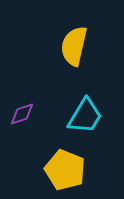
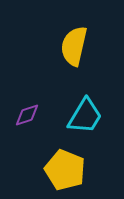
purple diamond: moved 5 px right, 1 px down
